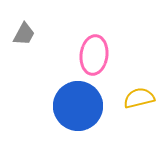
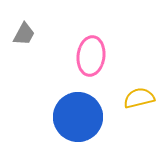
pink ellipse: moved 3 px left, 1 px down
blue circle: moved 11 px down
